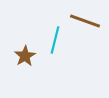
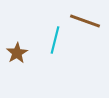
brown star: moved 8 px left, 3 px up
